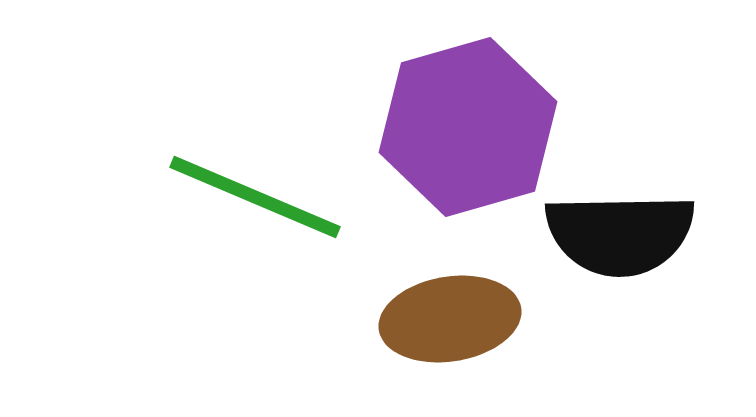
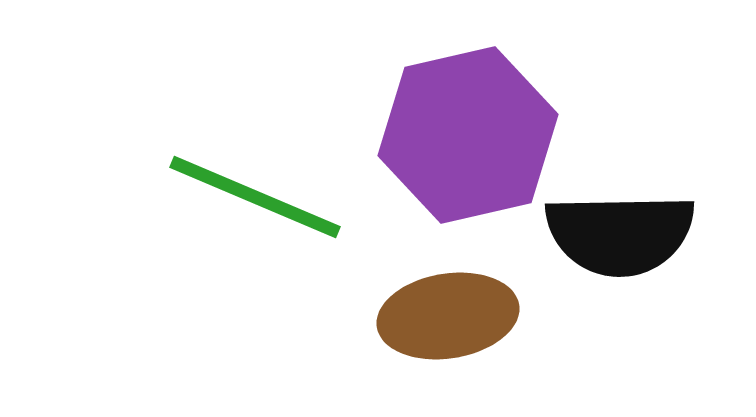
purple hexagon: moved 8 px down; rotated 3 degrees clockwise
brown ellipse: moved 2 px left, 3 px up
